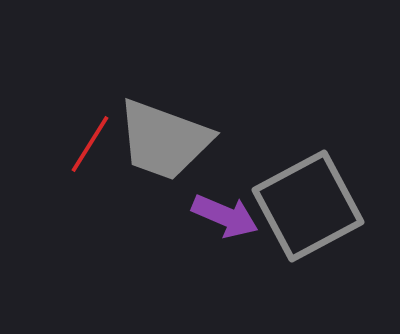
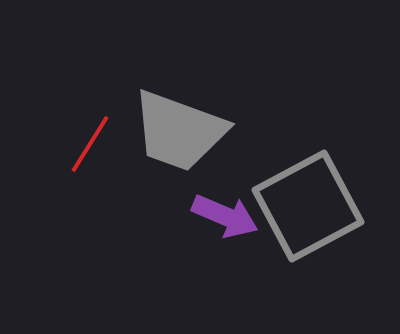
gray trapezoid: moved 15 px right, 9 px up
